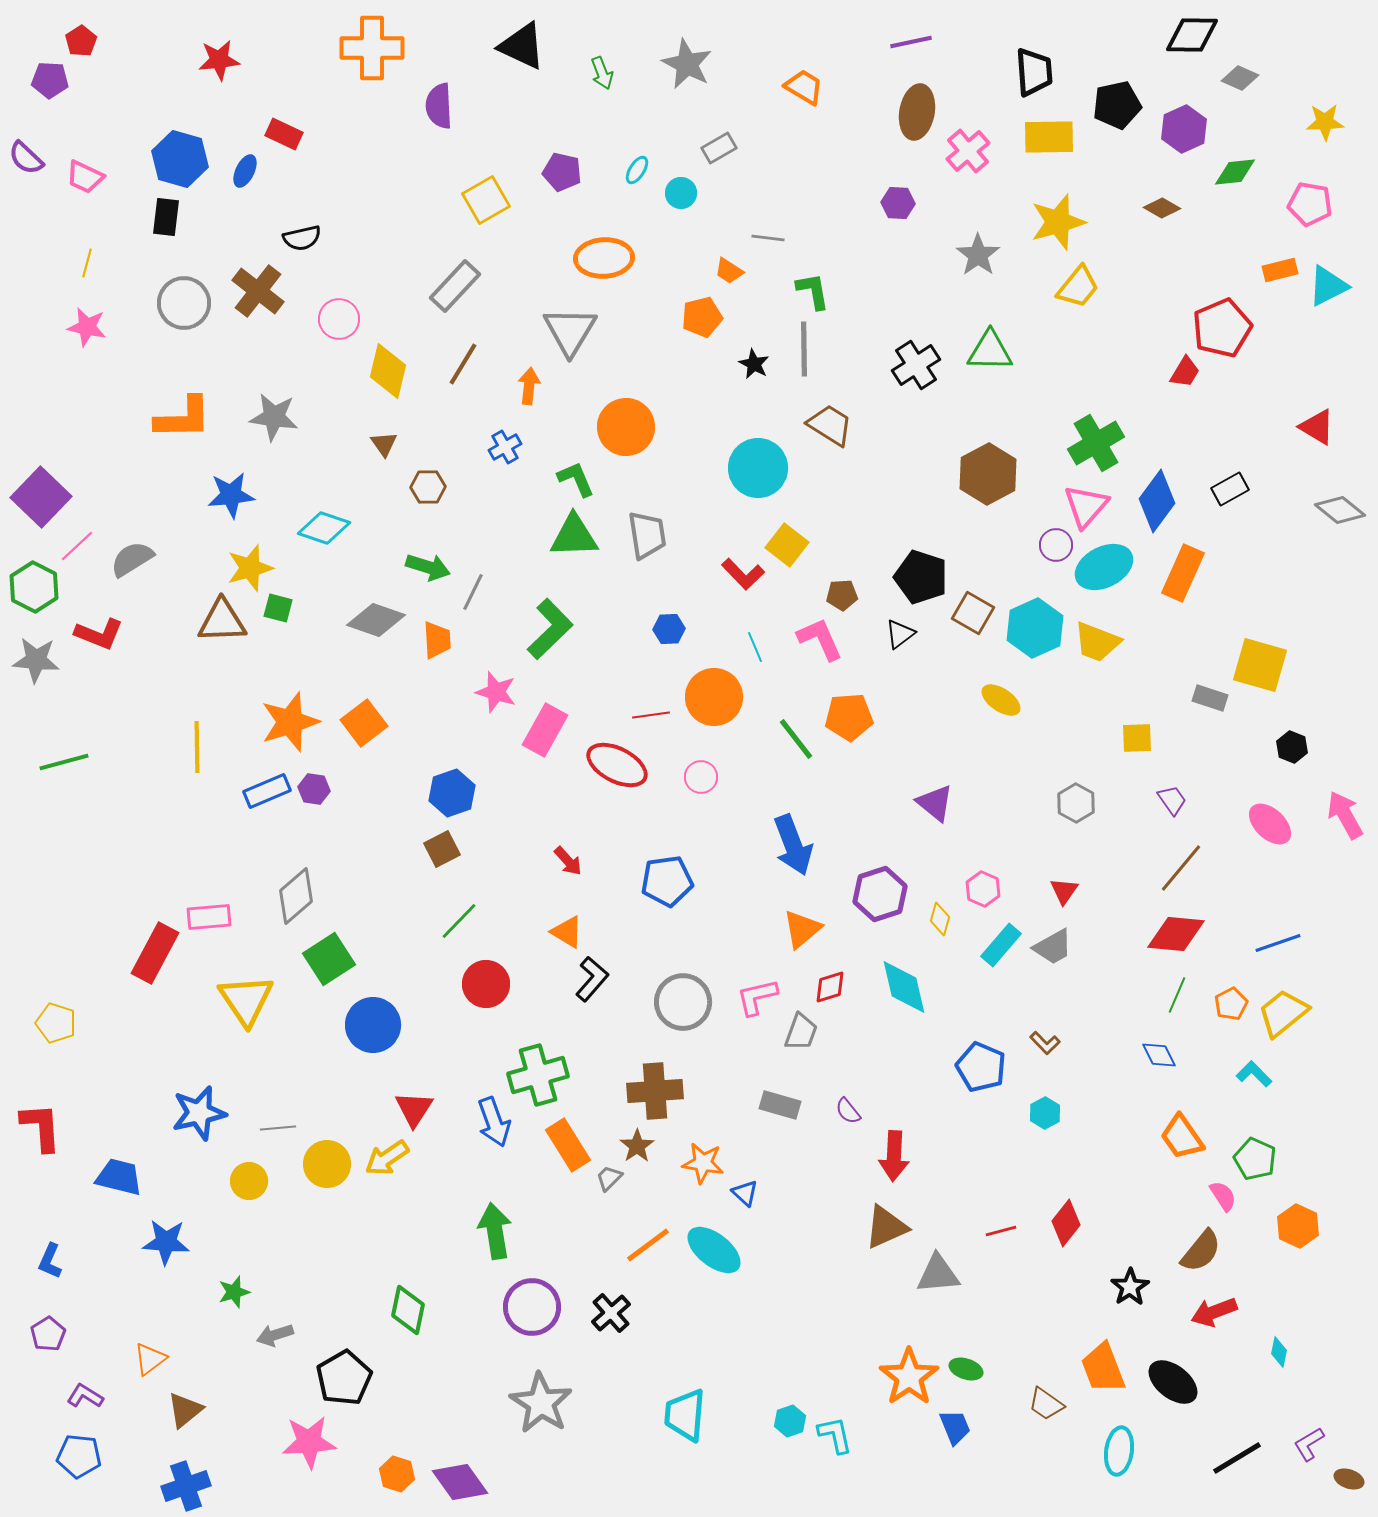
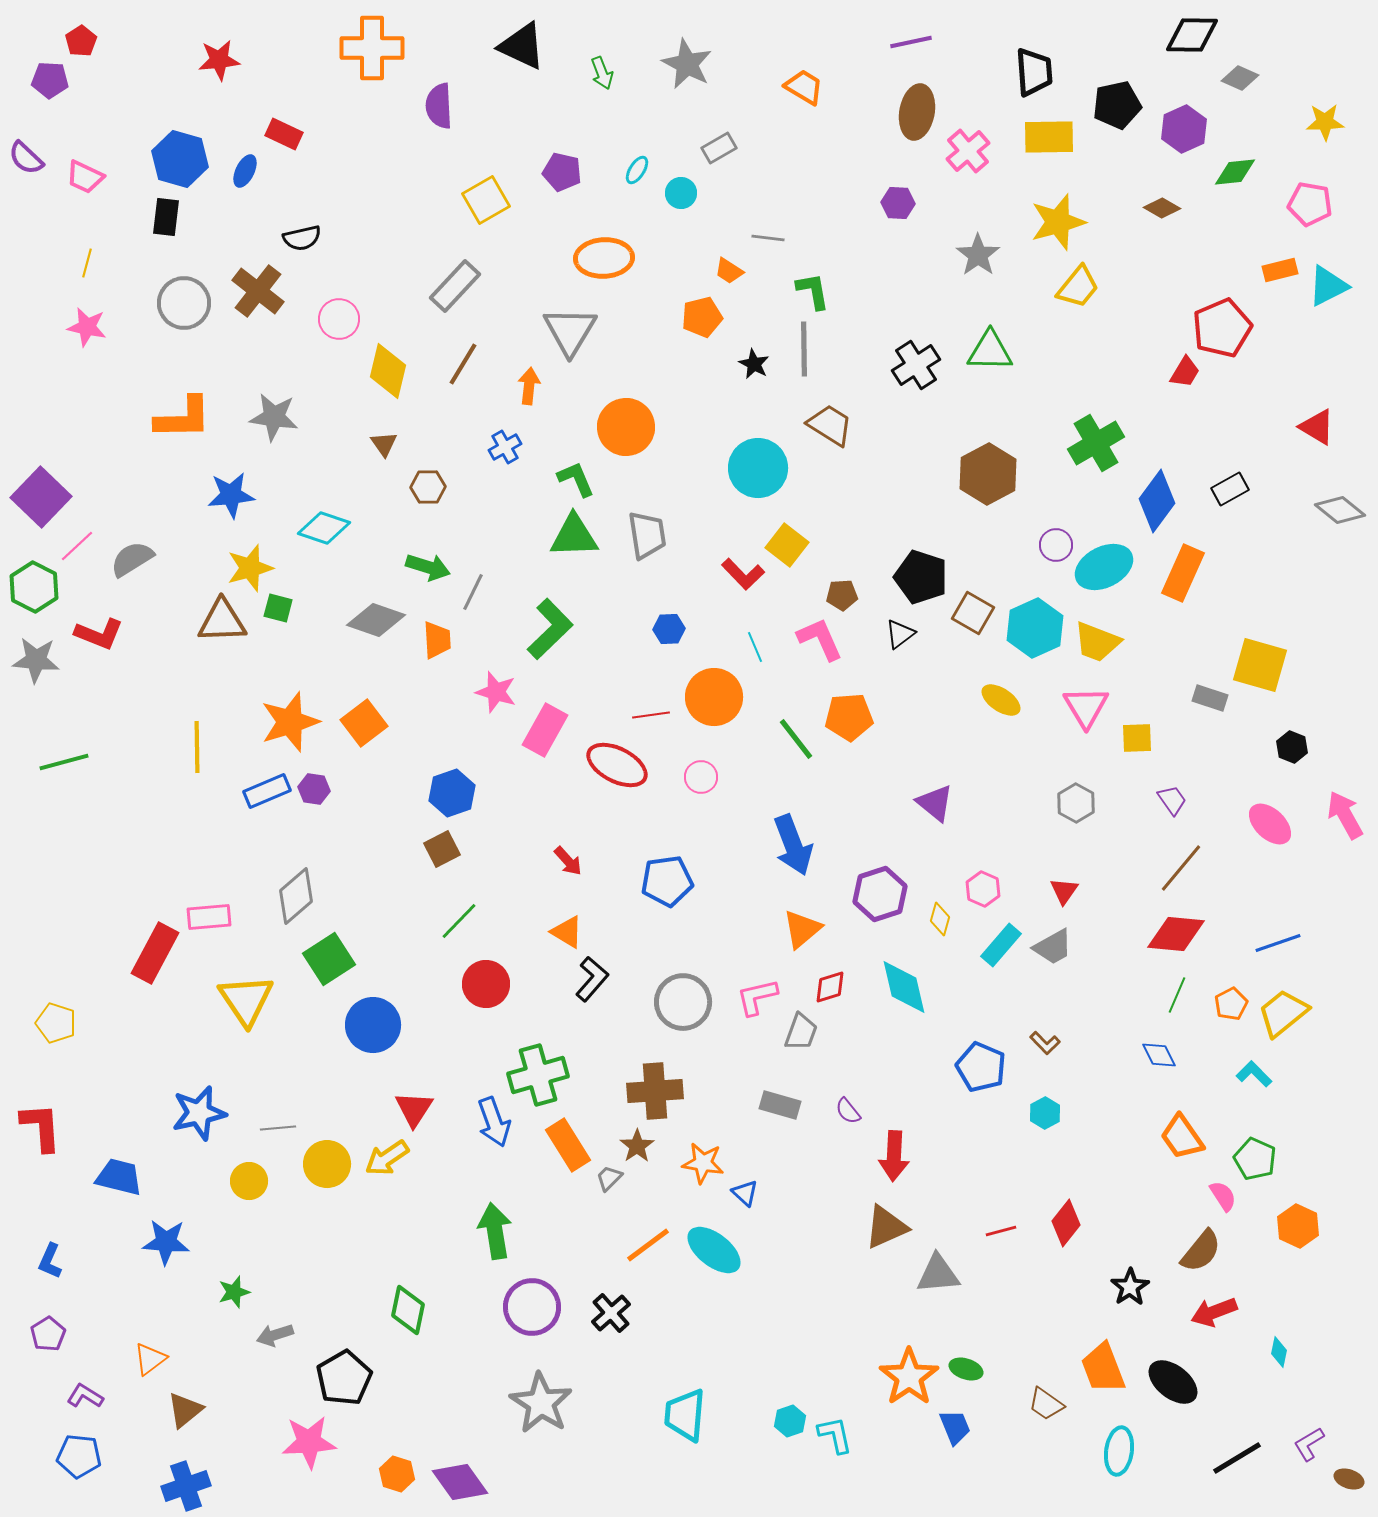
pink triangle at (1086, 506): moved 201 px down; rotated 12 degrees counterclockwise
